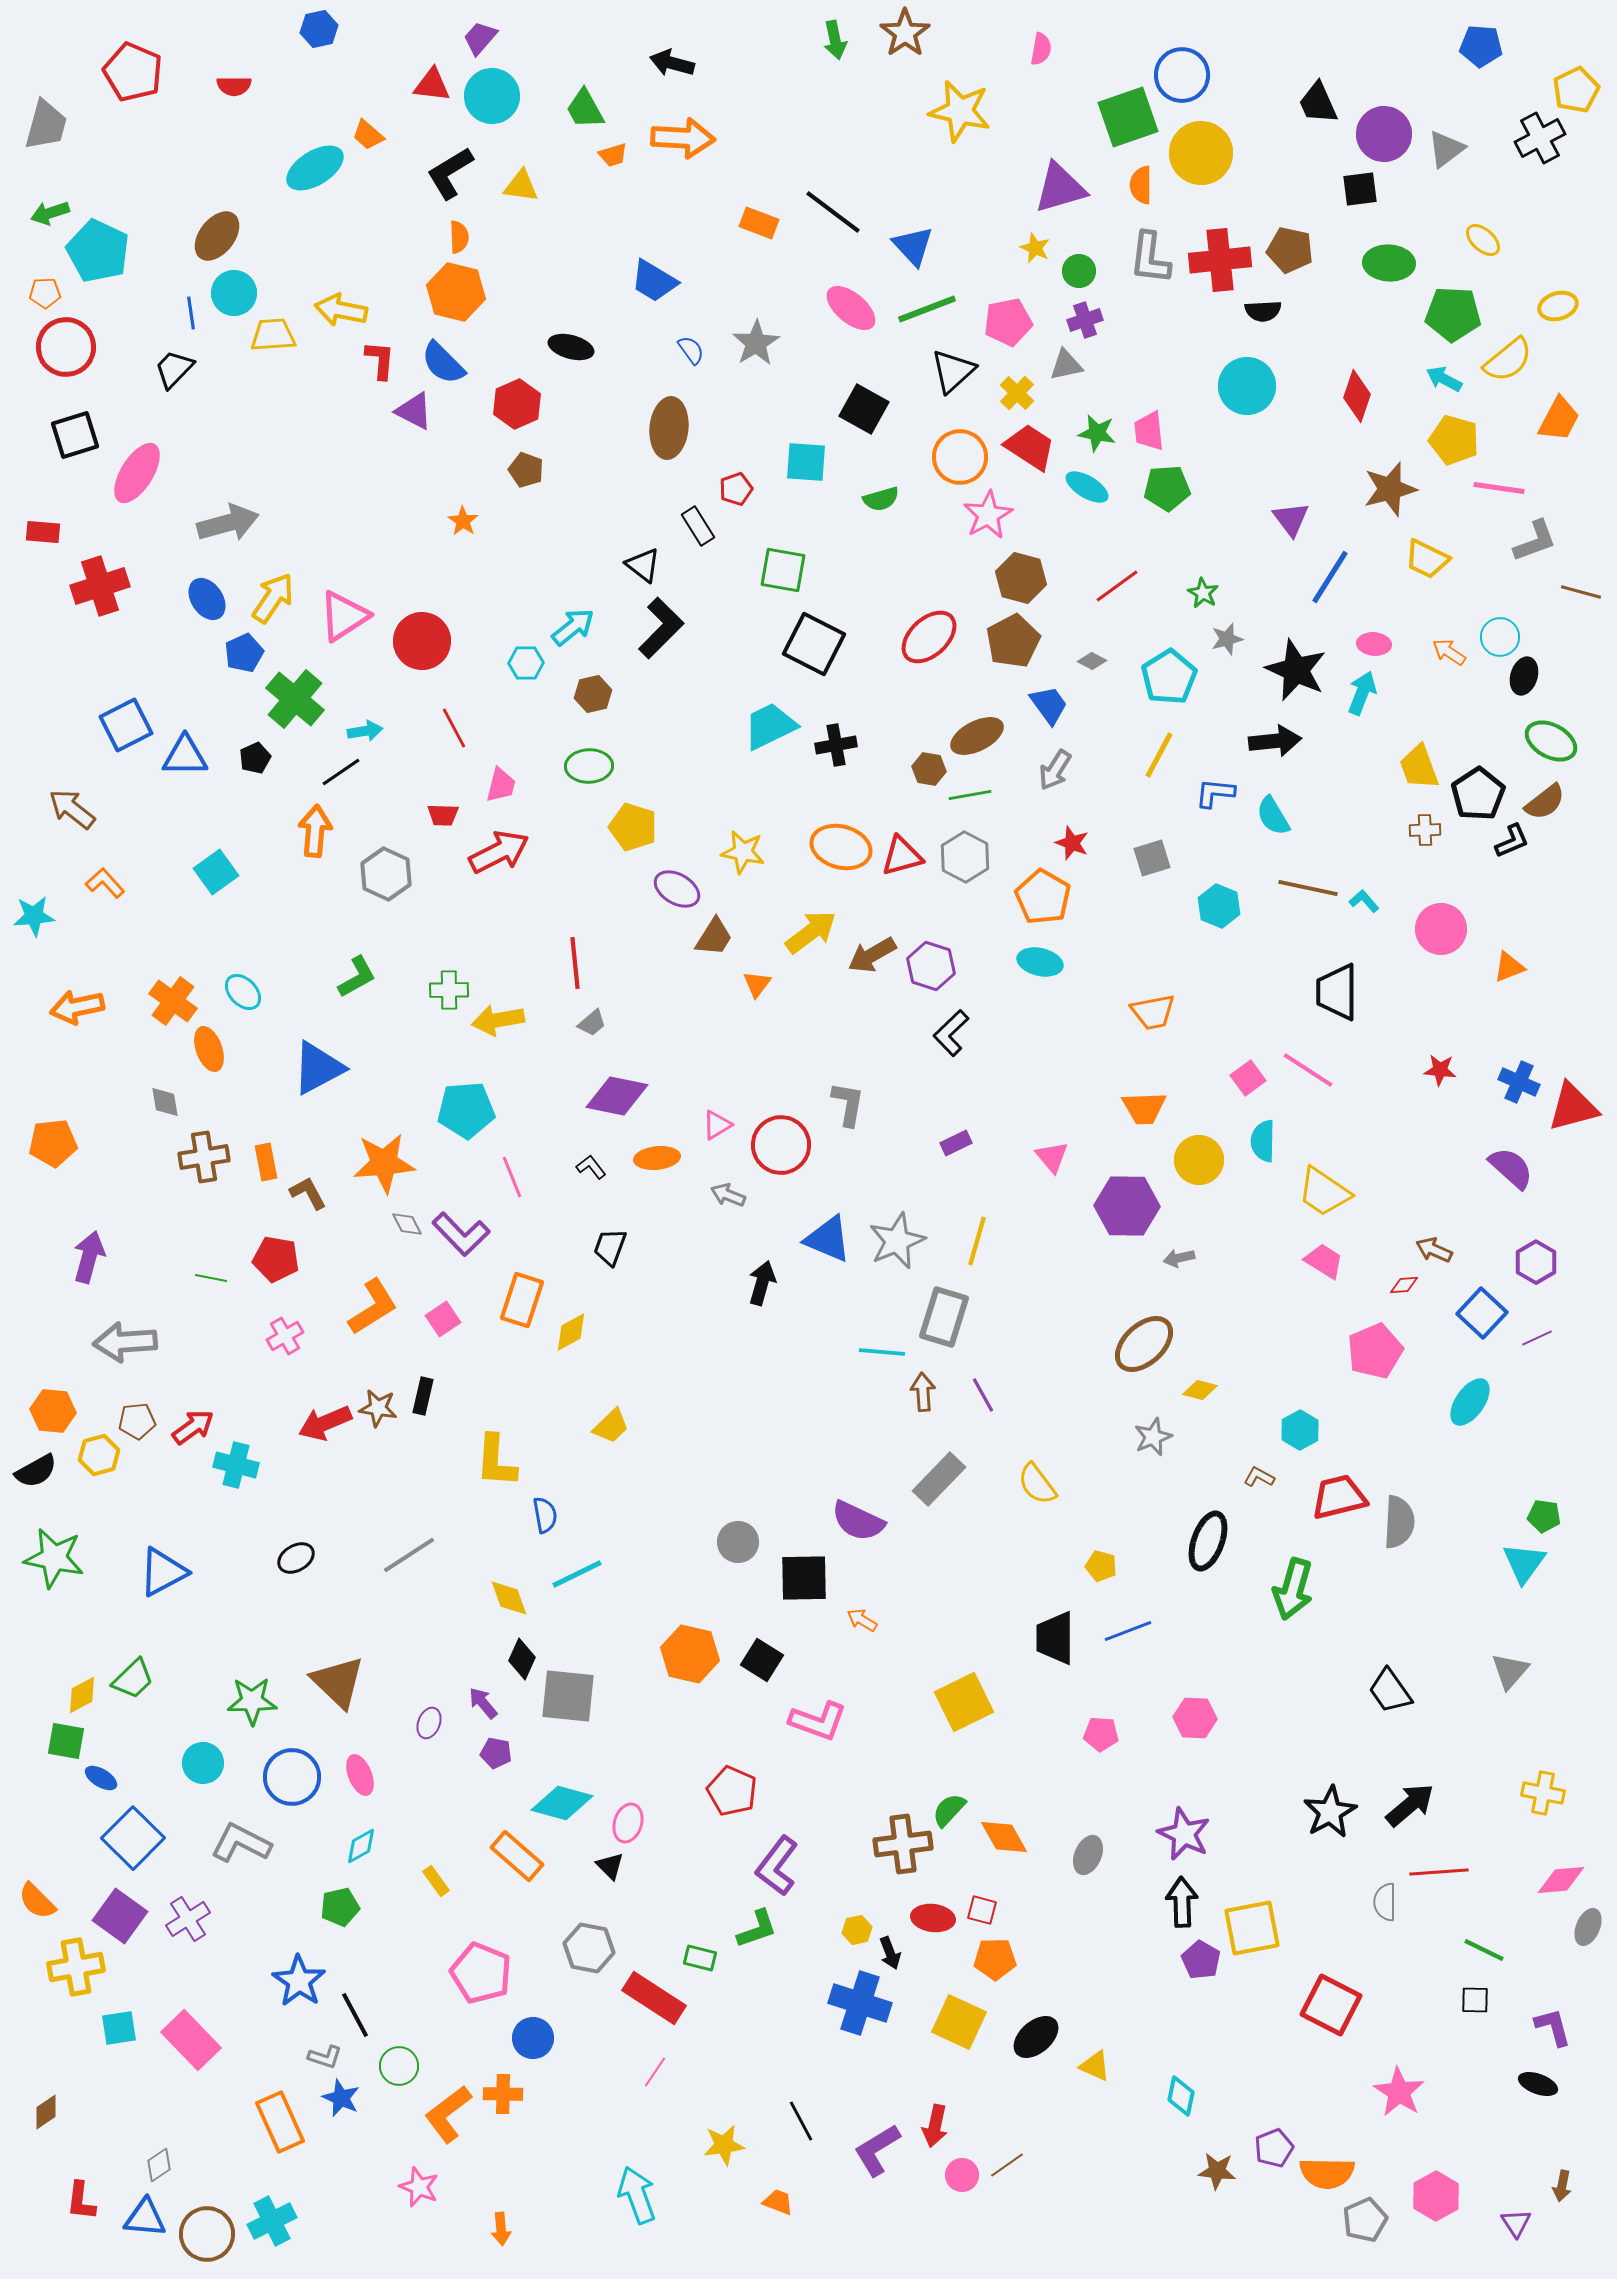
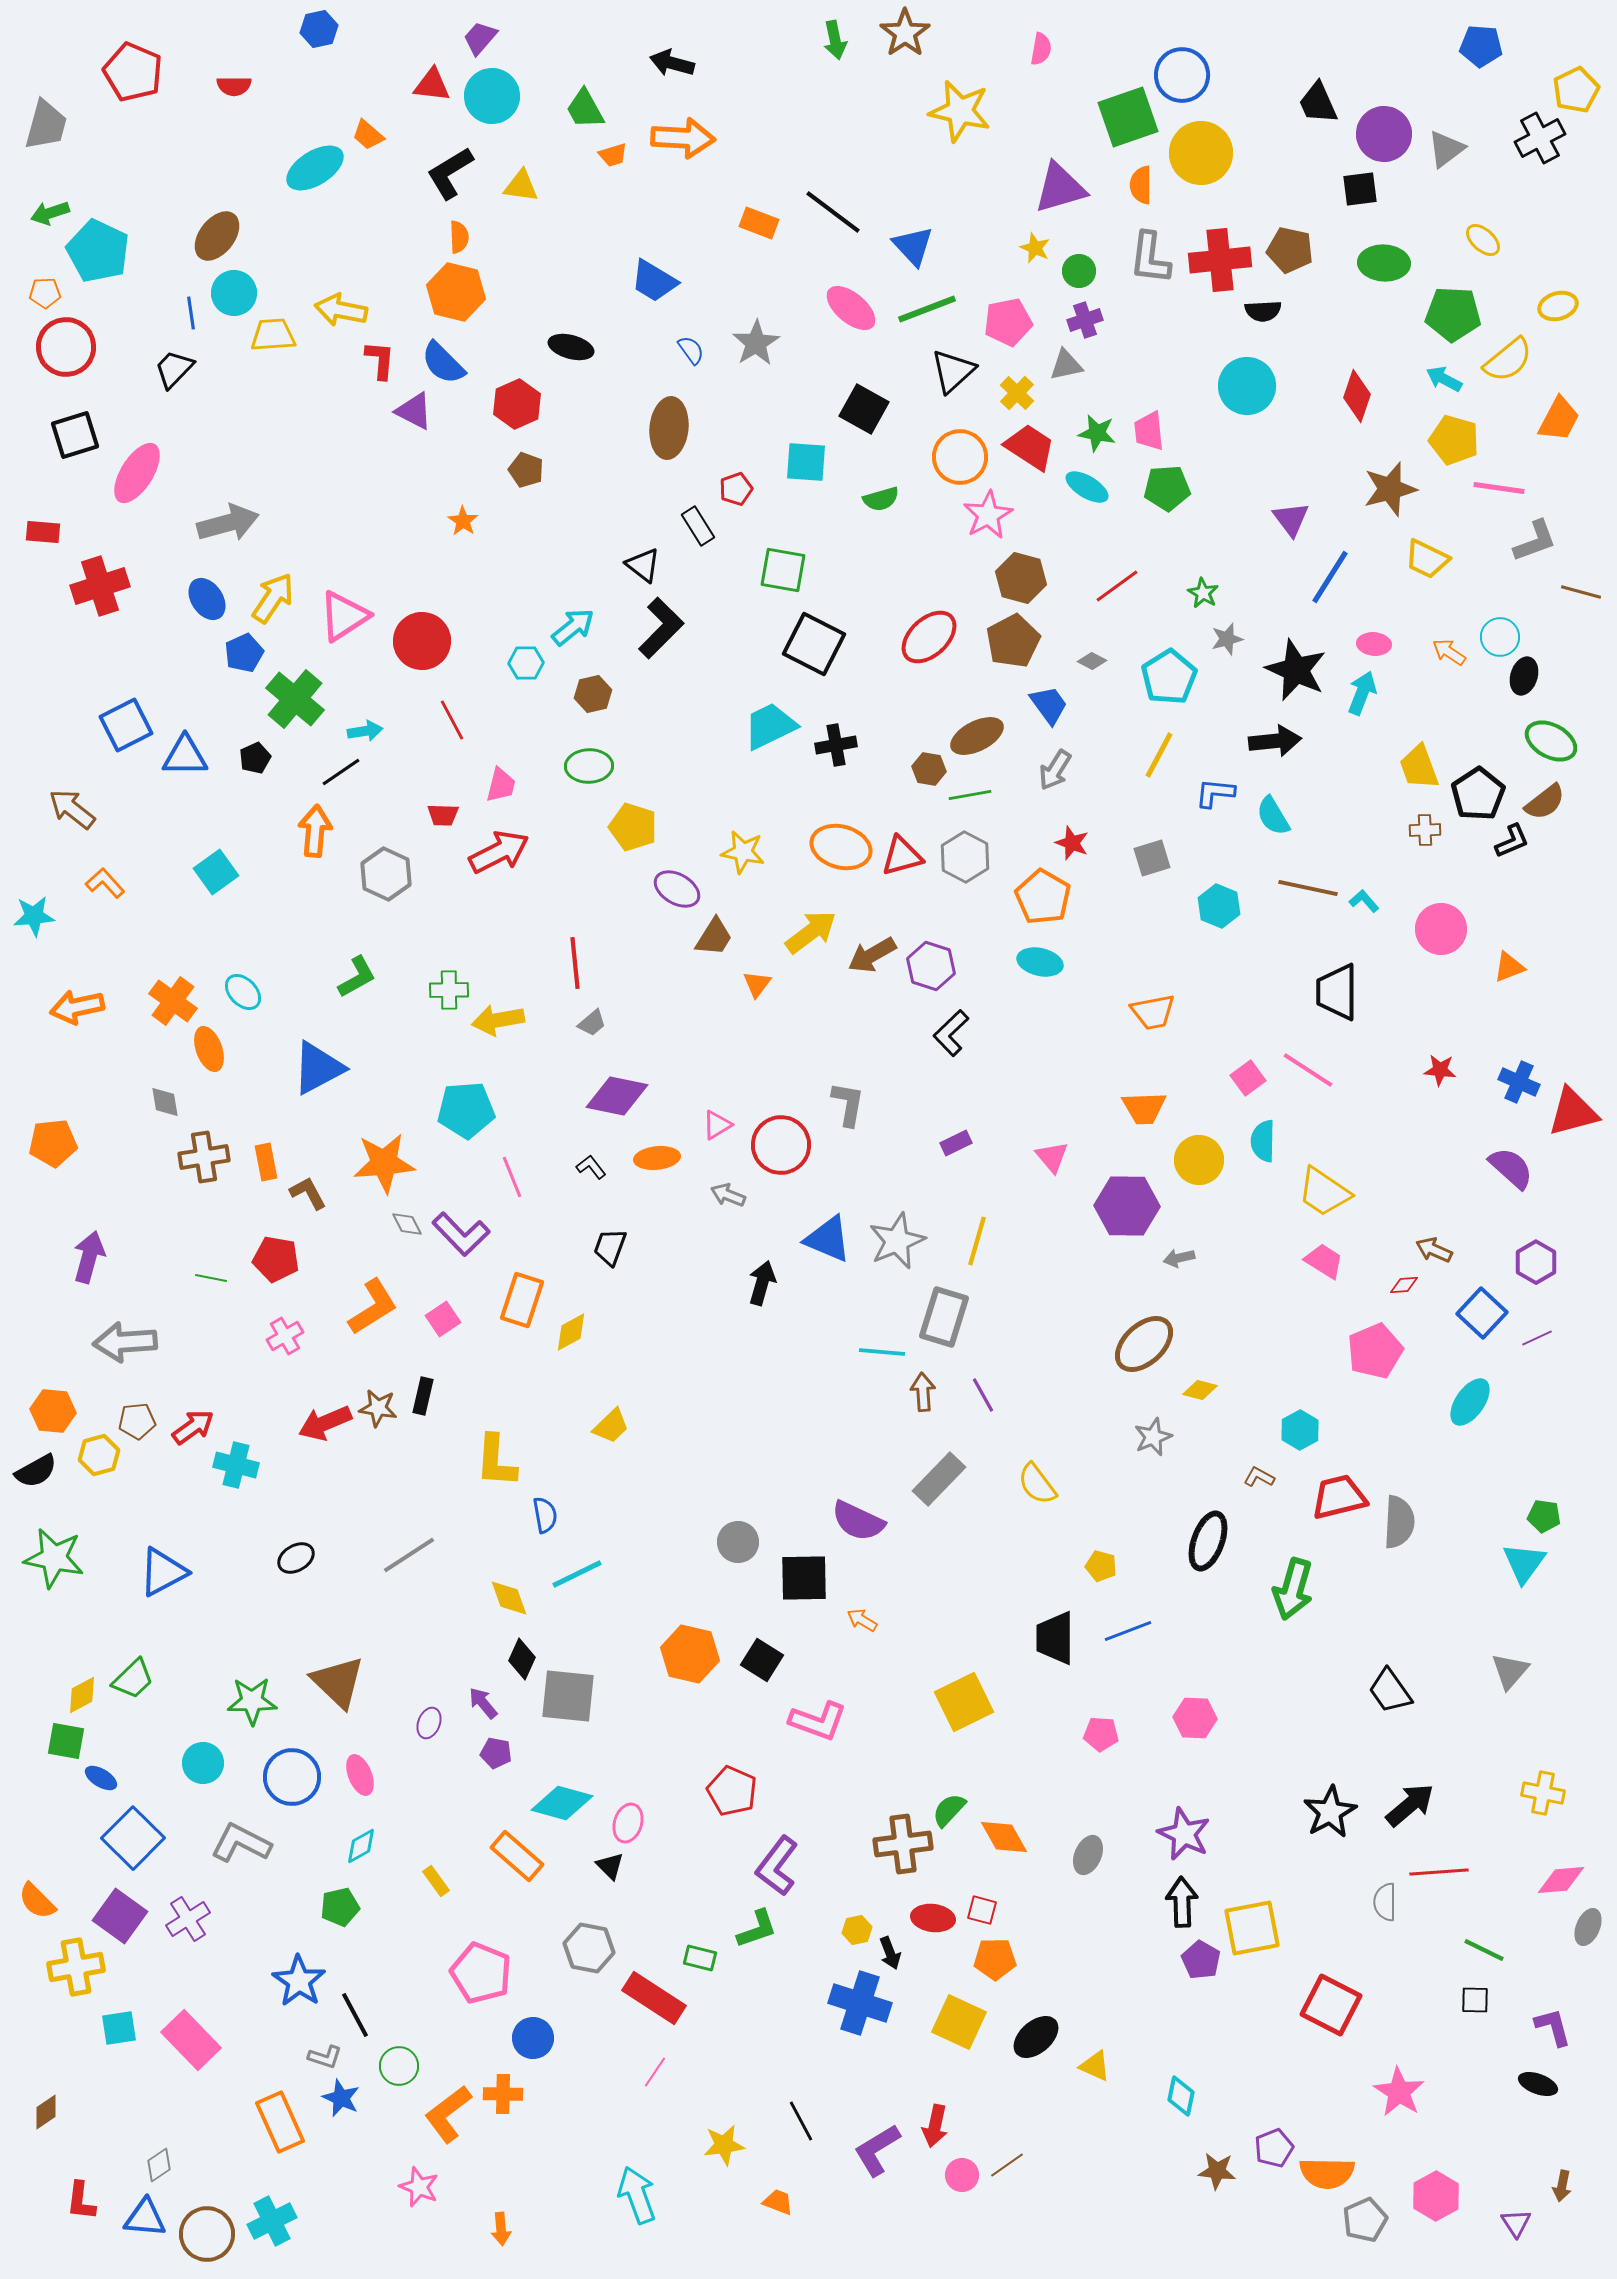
green ellipse at (1389, 263): moved 5 px left
red line at (454, 728): moved 2 px left, 8 px up
red triangle at (1573, 1107): moved 5 px down
